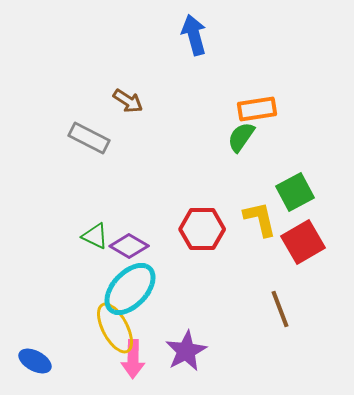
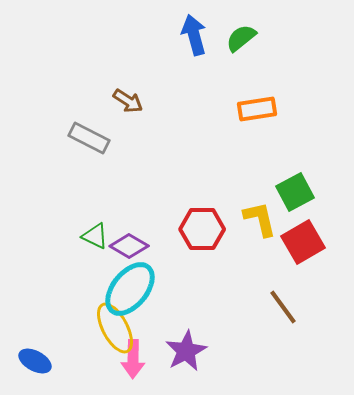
green semicircle: moved 99 px up; rotated 16 degrees clockwise
cyan ellipse: rotated 4 degrees counterclockwise
brown line: moved 3 px right, 2 px up; rotated 15 degrees counterclockwise
